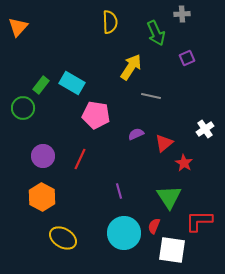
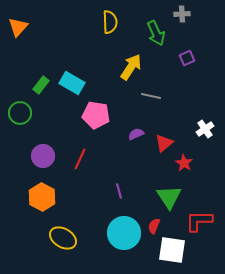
green circle: moved 3 px left, 5 px down
